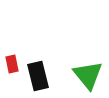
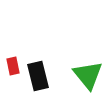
red rectangle: moved 1 px right, 2 px down
